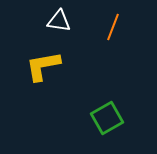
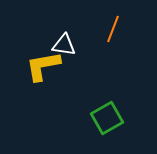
white triangle: moved 5 px right, 24 px down
orange line: moved 2 px down
